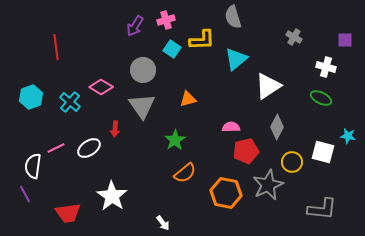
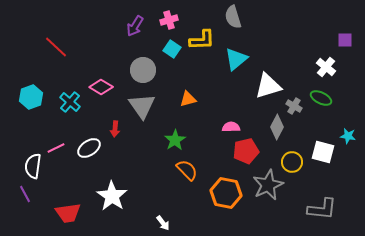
pink cross: moved 3 px right
gray cross: moved 69 px down
red line: rotated 40 degrees counterclockwise
white cross: rotated 24 degrees clockwise
white triangle: rotated 16 degrees clockwise
orange semicircle: moved 2 px right, 3 px up; rotated 95 degrees counterclockwise
